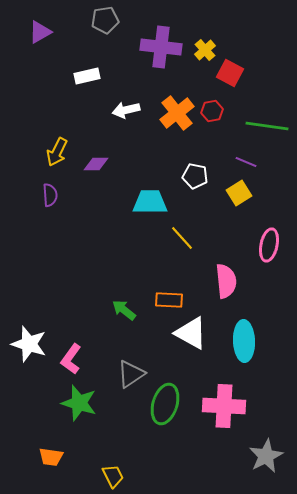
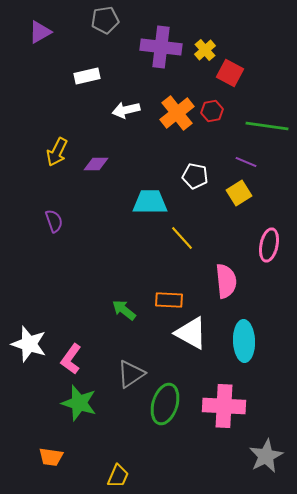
purple semicircle: moved 4 px right, 26 px down; rotated 15 degrees counterclockwise
yellow trapezoid: moved 5 px right; rotated 50 degrees clockwise
